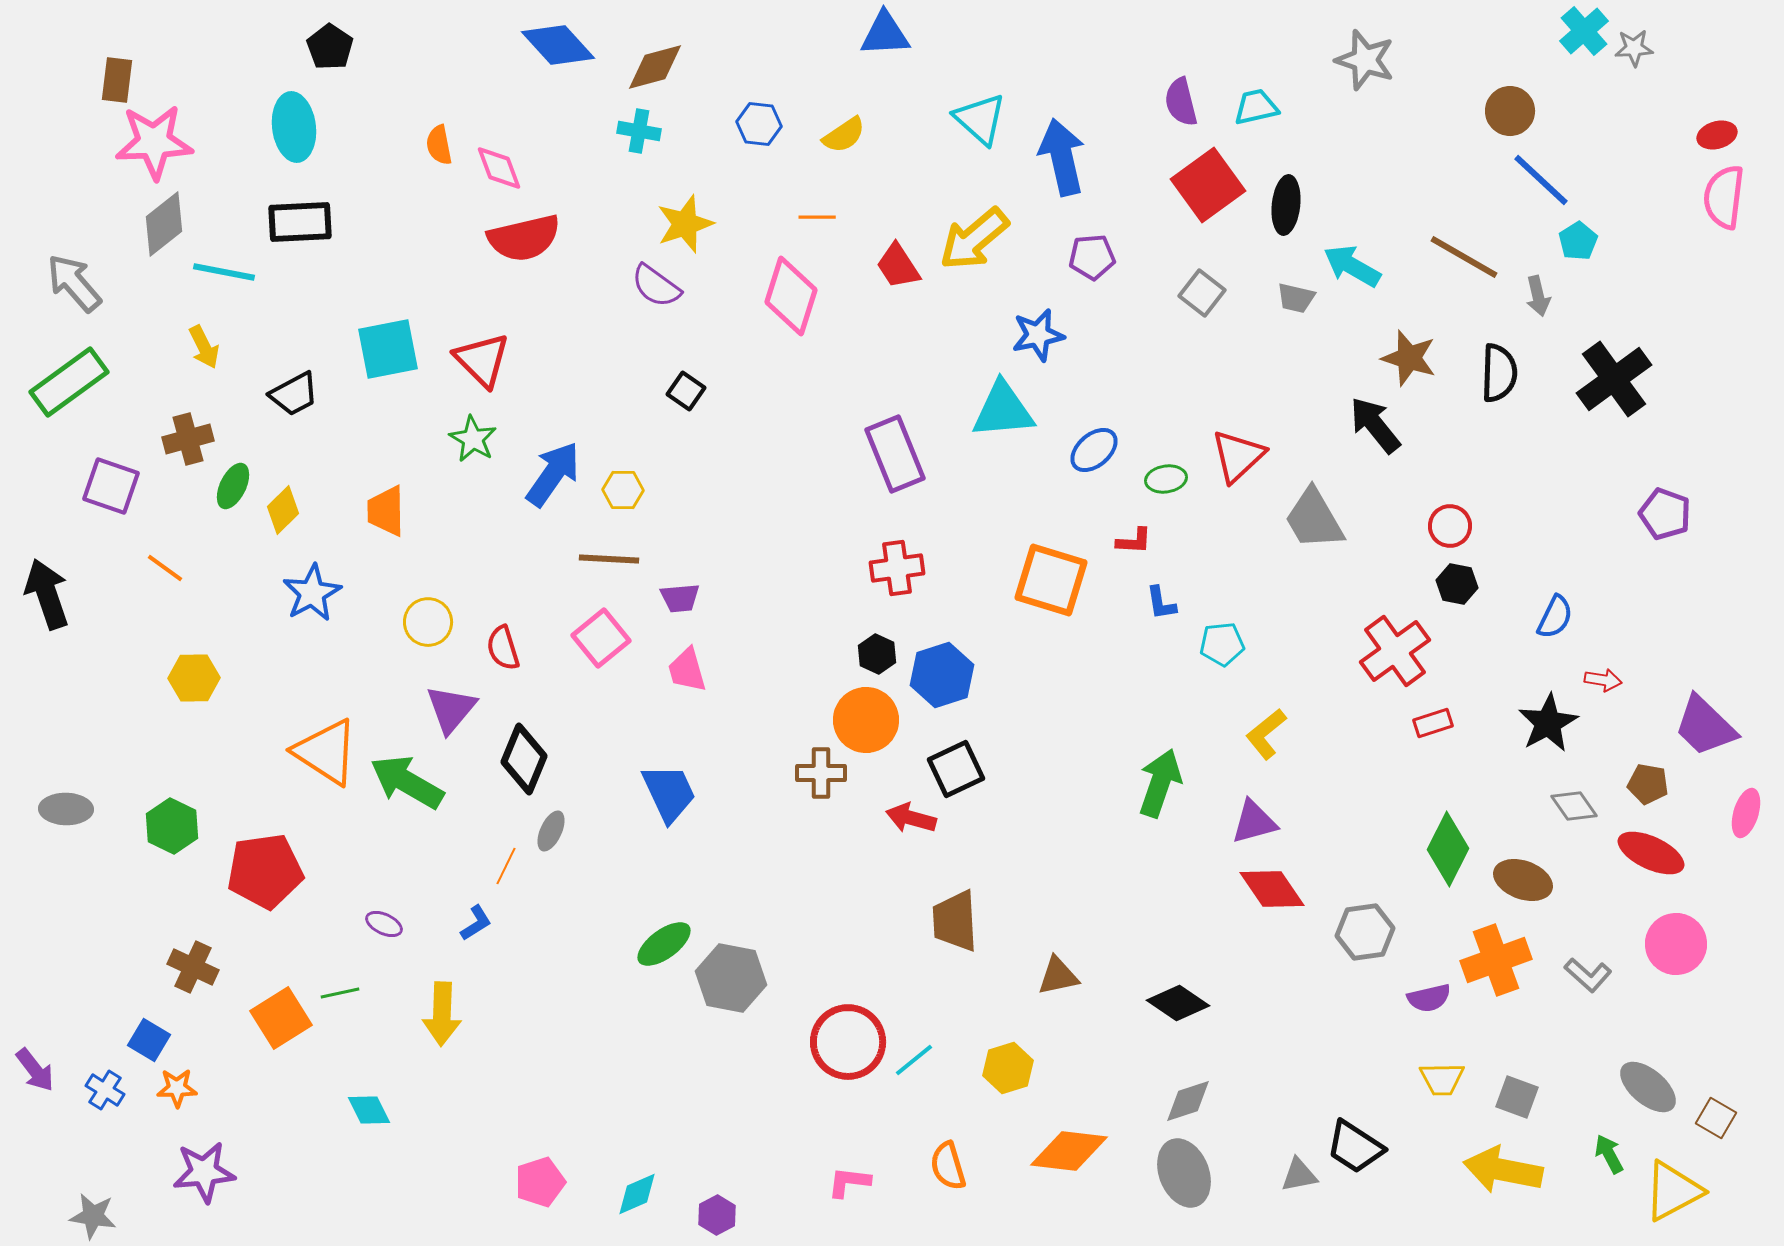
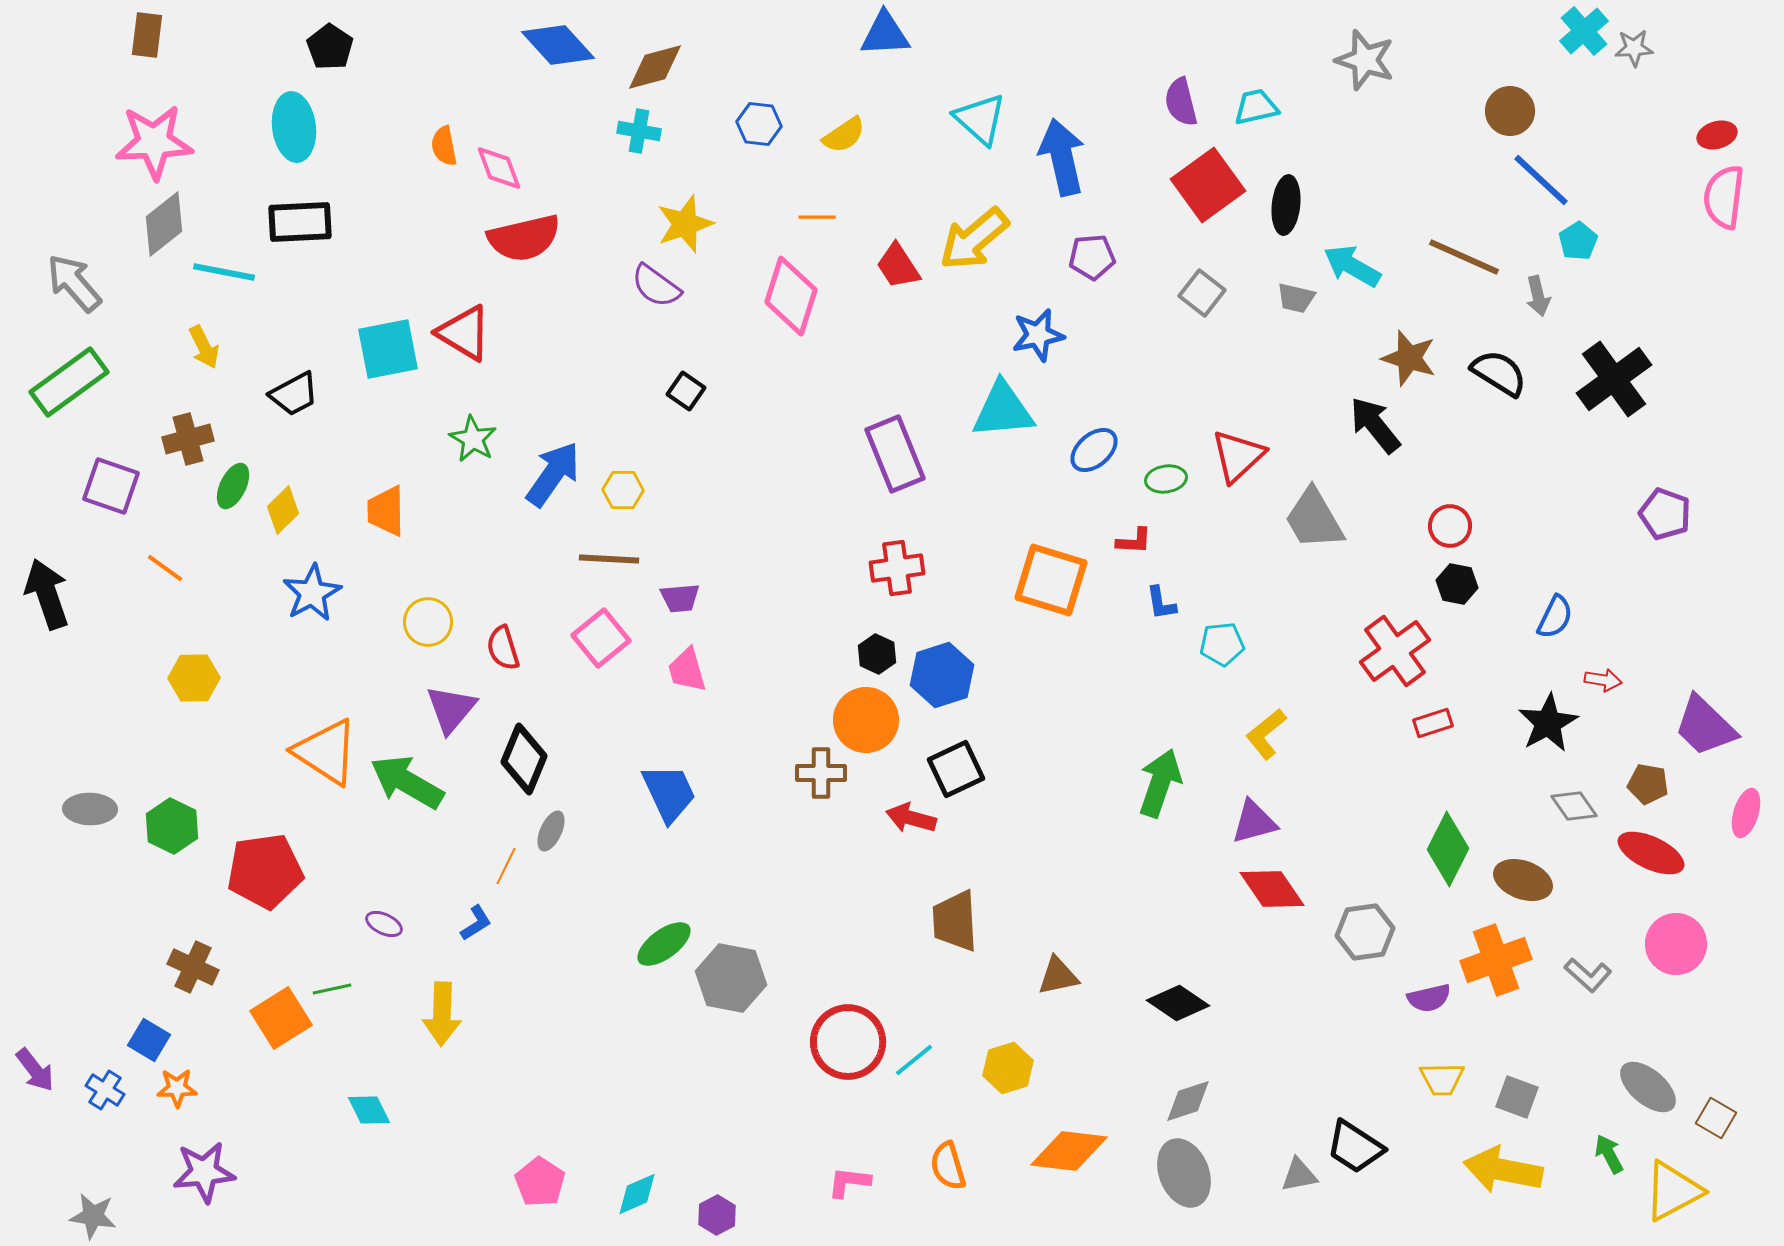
brown rectangle at (117, 80): moved 30 px right, 45 px up
orange semicircle at (439, 145): moved 5 px right, 1 px down
brown line at (1464, 257): rotated 6 degrees counterclockwise
red triangle at (482, 360): moved 18 px left, 27 px up; rotated 14 degrees counterclockwise
black semicircle at (1499, 373): rotated 60 degrees counterclockwise
gray ellipse at (66, 809): moved 24 px right
green line at (340, 993): moved 8 px left, 4 px up
pink pentagon at (540, 1182): rotated 21 degrees counterclockwise
